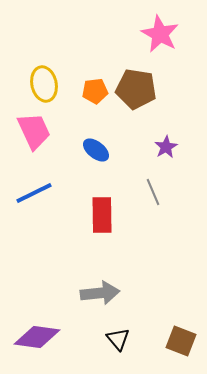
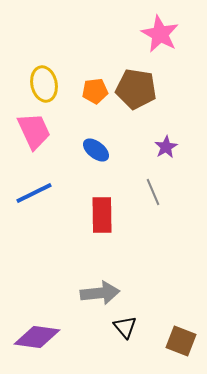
black triangle: moved 7 px right, 12 px up
